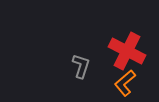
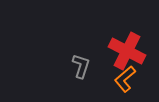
orange L-shape: moved 4 px up
